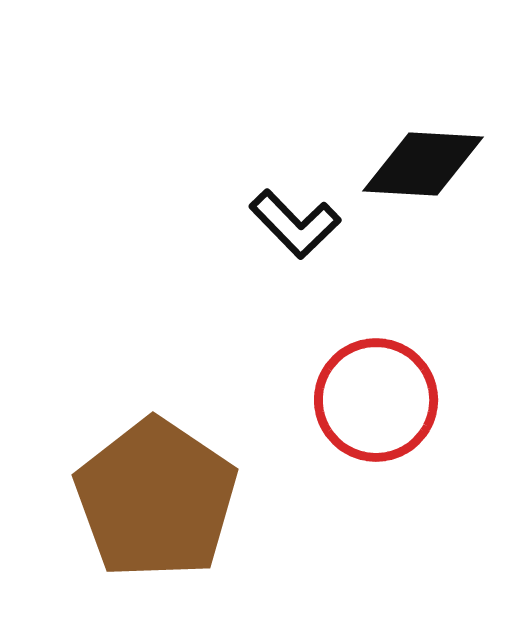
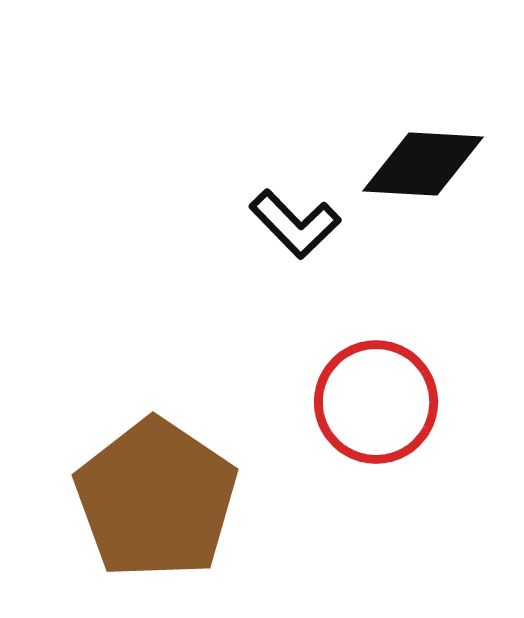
red circle: moved 2 px down
